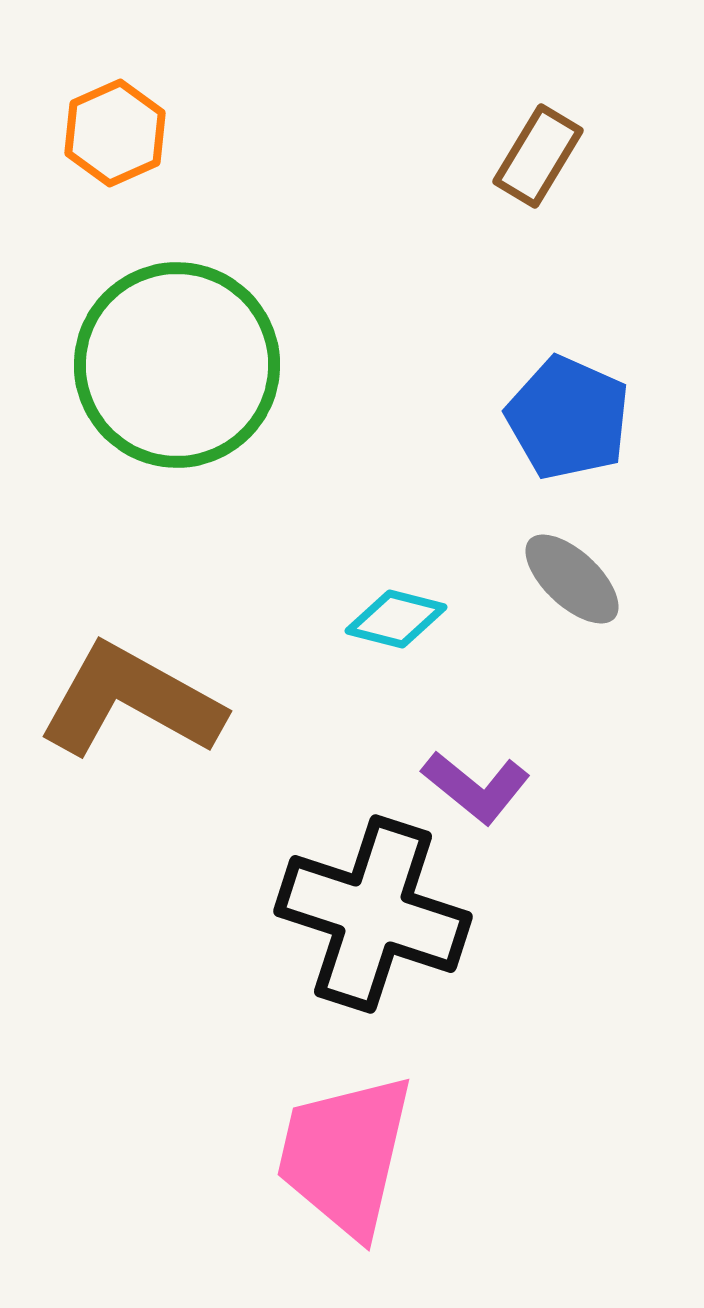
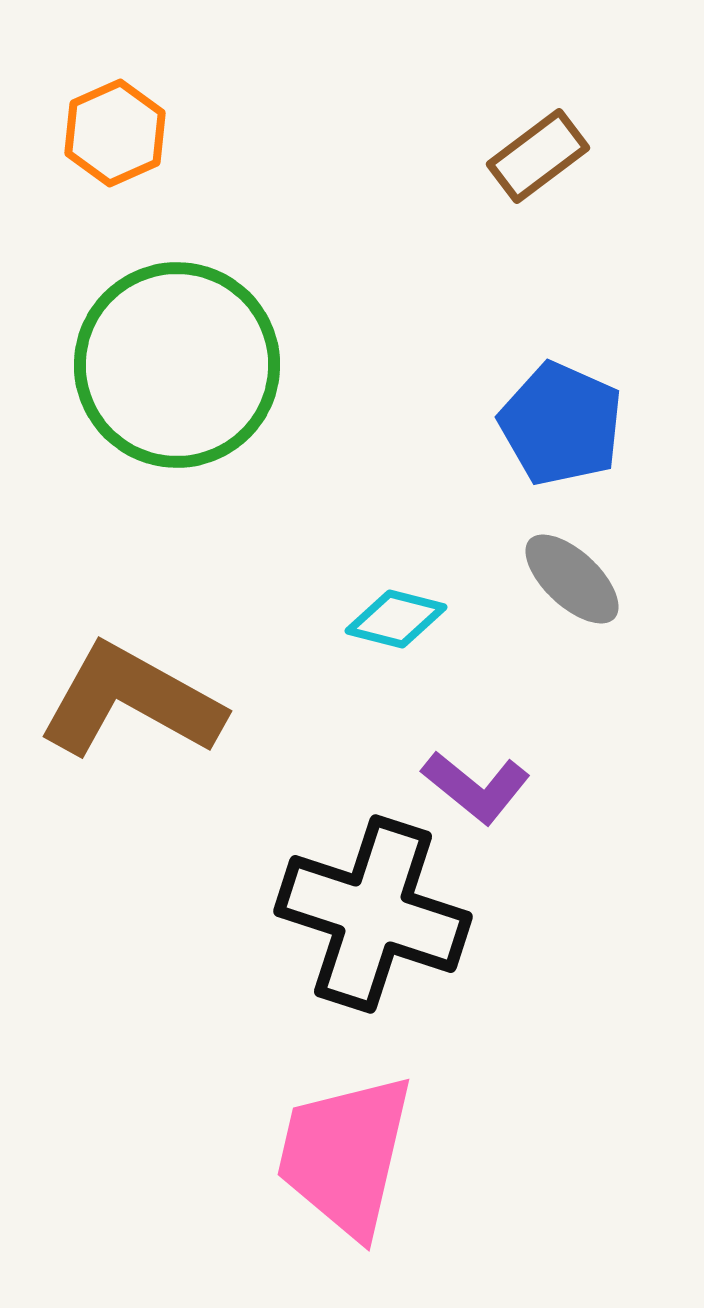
brown rectangle: rotated 22 degrees clockwise
blue pentagon: moved 7 px left, 6 px down
